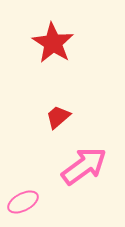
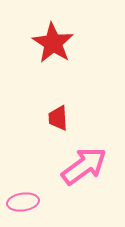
red trapezoid: moved 1 px down; rotated 52 degrees counterclockwise
pink ellipse: rotated 20 degrees clockwise
